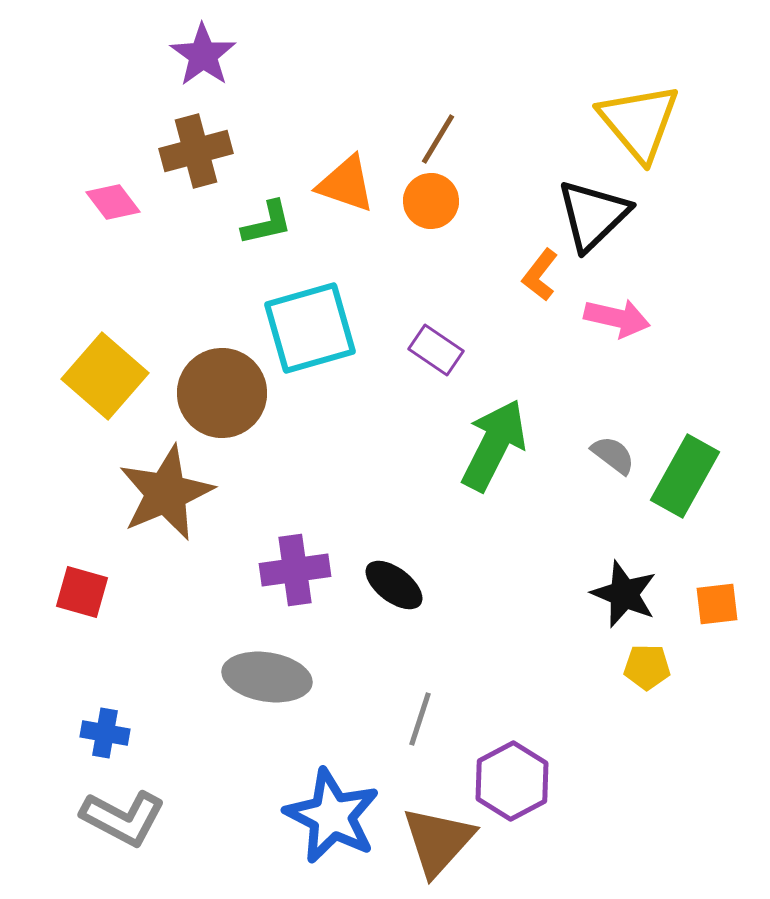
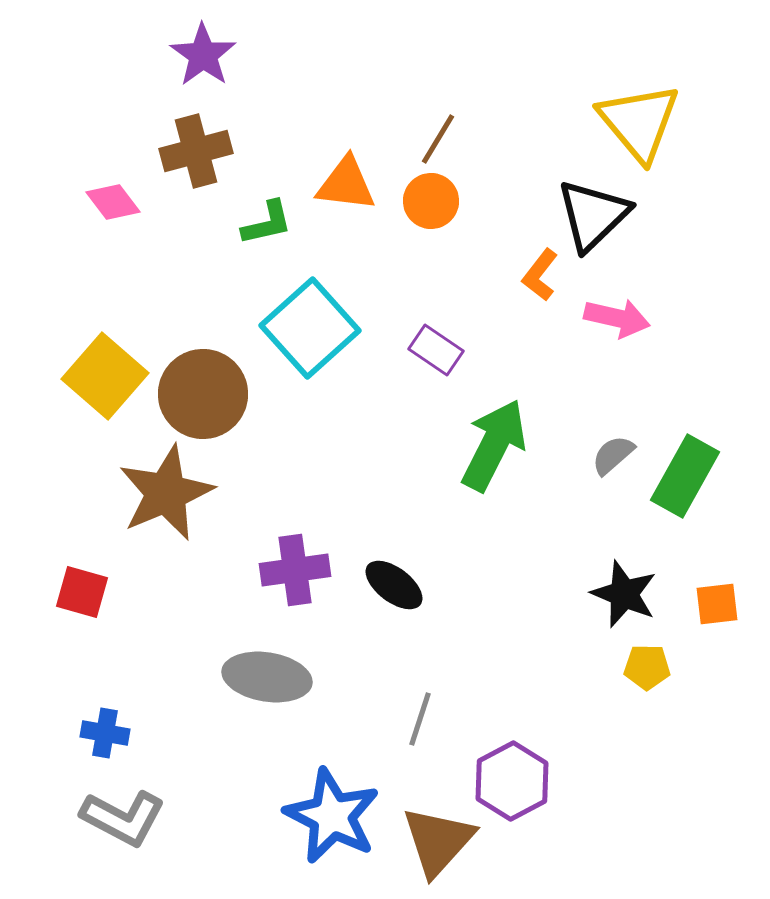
orange triangle: rotated 12 degrees counterclockwise
cyan square: rotated 26 degrees counterclockwise
brown circle: moved 19 px left, 1 px down
gray semicircle: rotated 78 degrees counterclockwise
